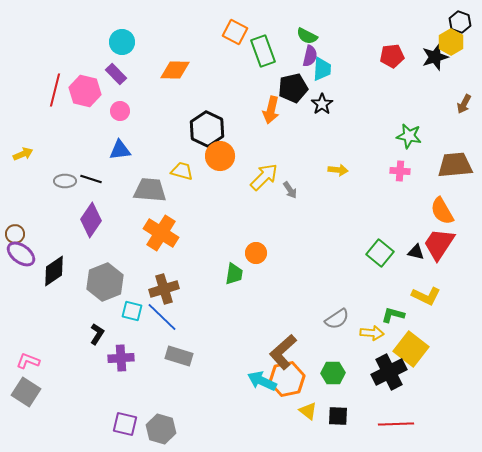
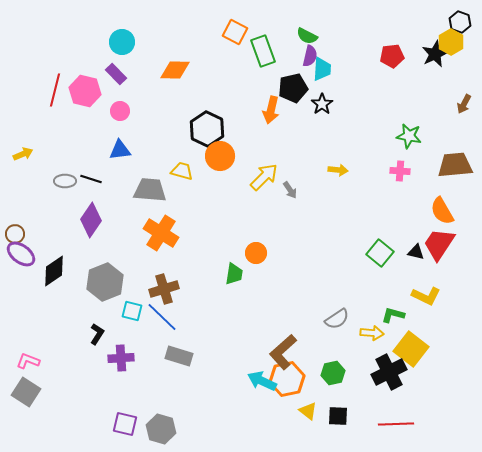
black star at (435, 57): moved 3 px up; rotated 8 degrees counterclockwise
green hexagon at (333, 373): rotated 10 degrees counterclockwise
